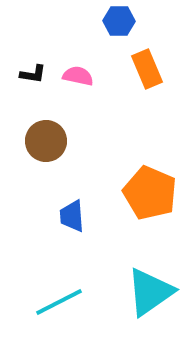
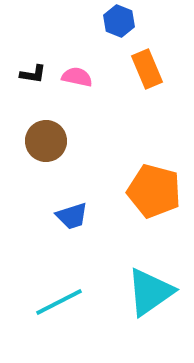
blue hexagon: rotated 20 degrees clockwise
pink semicircle: moved 1 px left, 1 px down
orange pentagon: moved 4 px right, 2 px up; rotated 8 degrees counterclockwise
blue trapezoid: rotated 104 degrees counterclockwise
